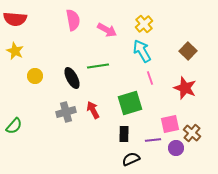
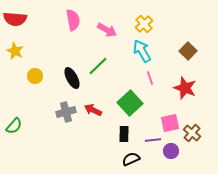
green line: rotated 35 degrees counterclockwise
green square: rotated 25 degrees counterclockwise
red arrow: rotated 36 degrees counterclockwise
pink square: moved 1 px up
purple circle: moved 5 px left, 3 px down
